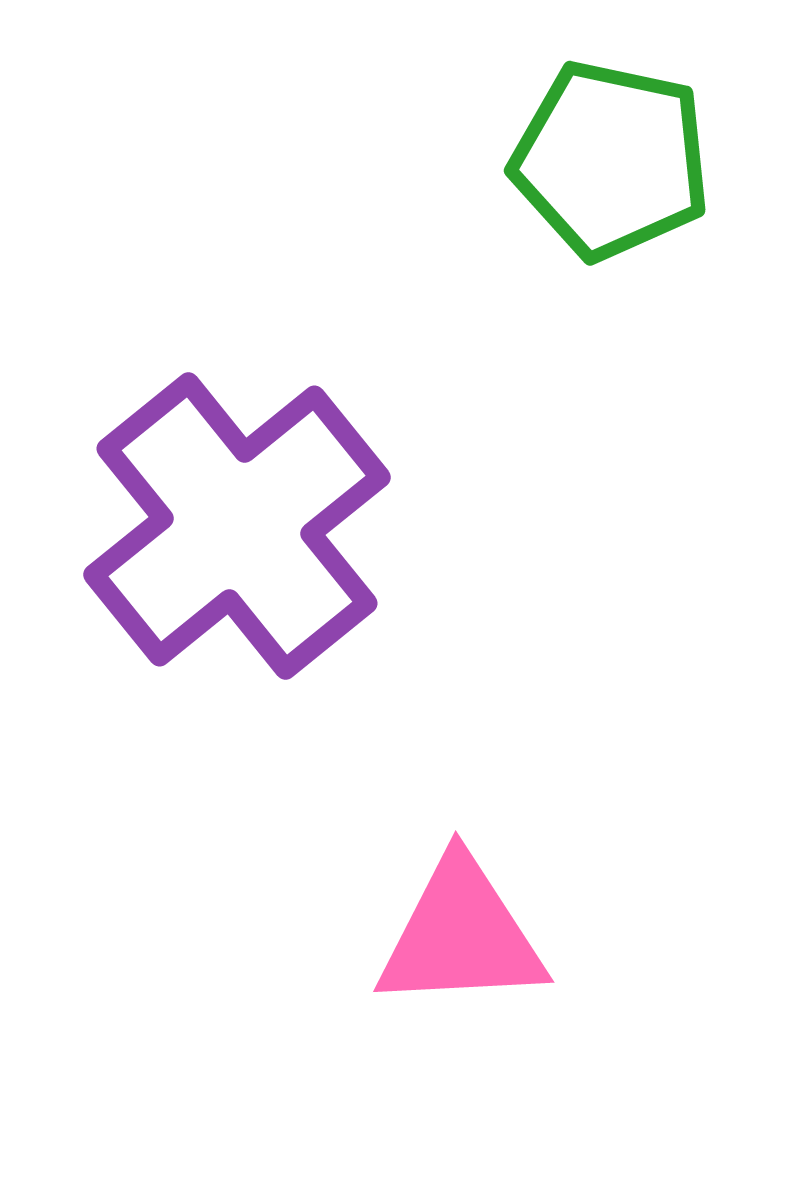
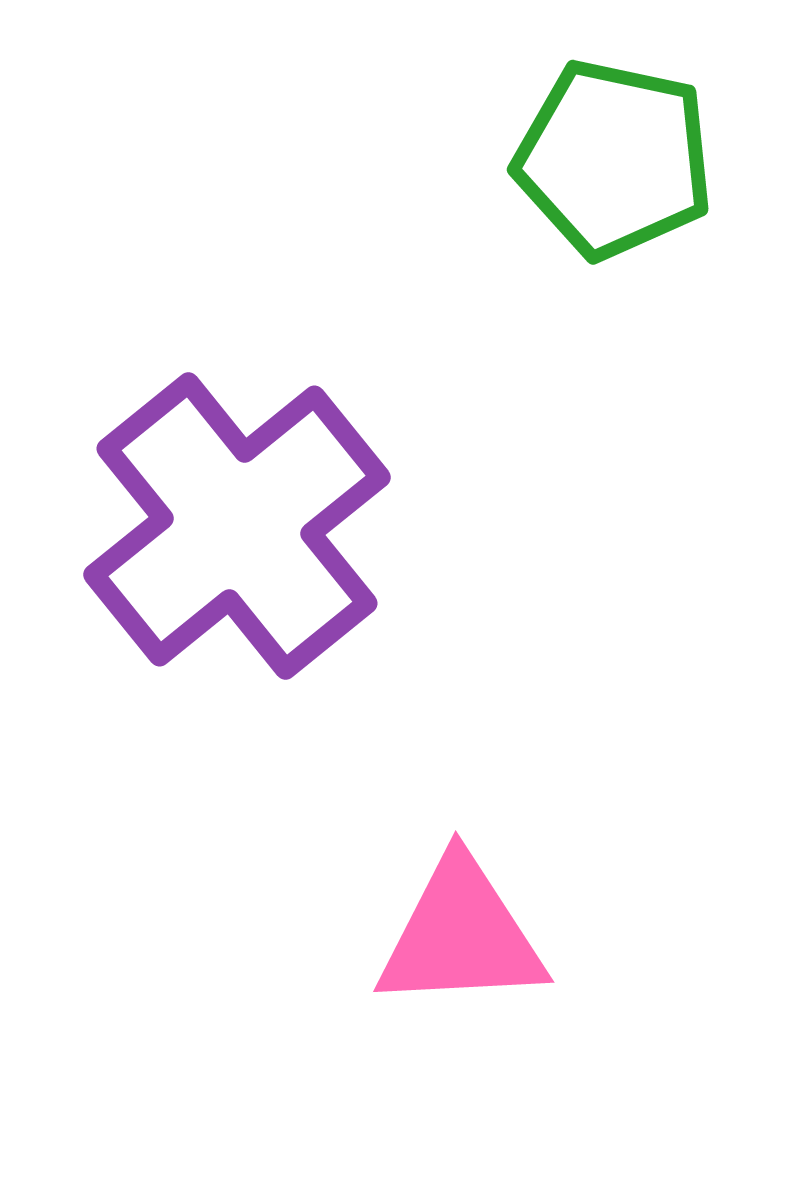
green pentagon: moved 3 px right, 1 px up
